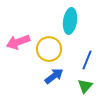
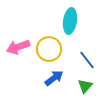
pink arrow: moved 5 px down
blue line: rotated 60 degrees counterclockwise
blue arrow: moved 2 px down
